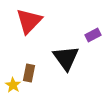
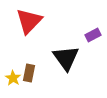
yellow star: moved 7 px up
